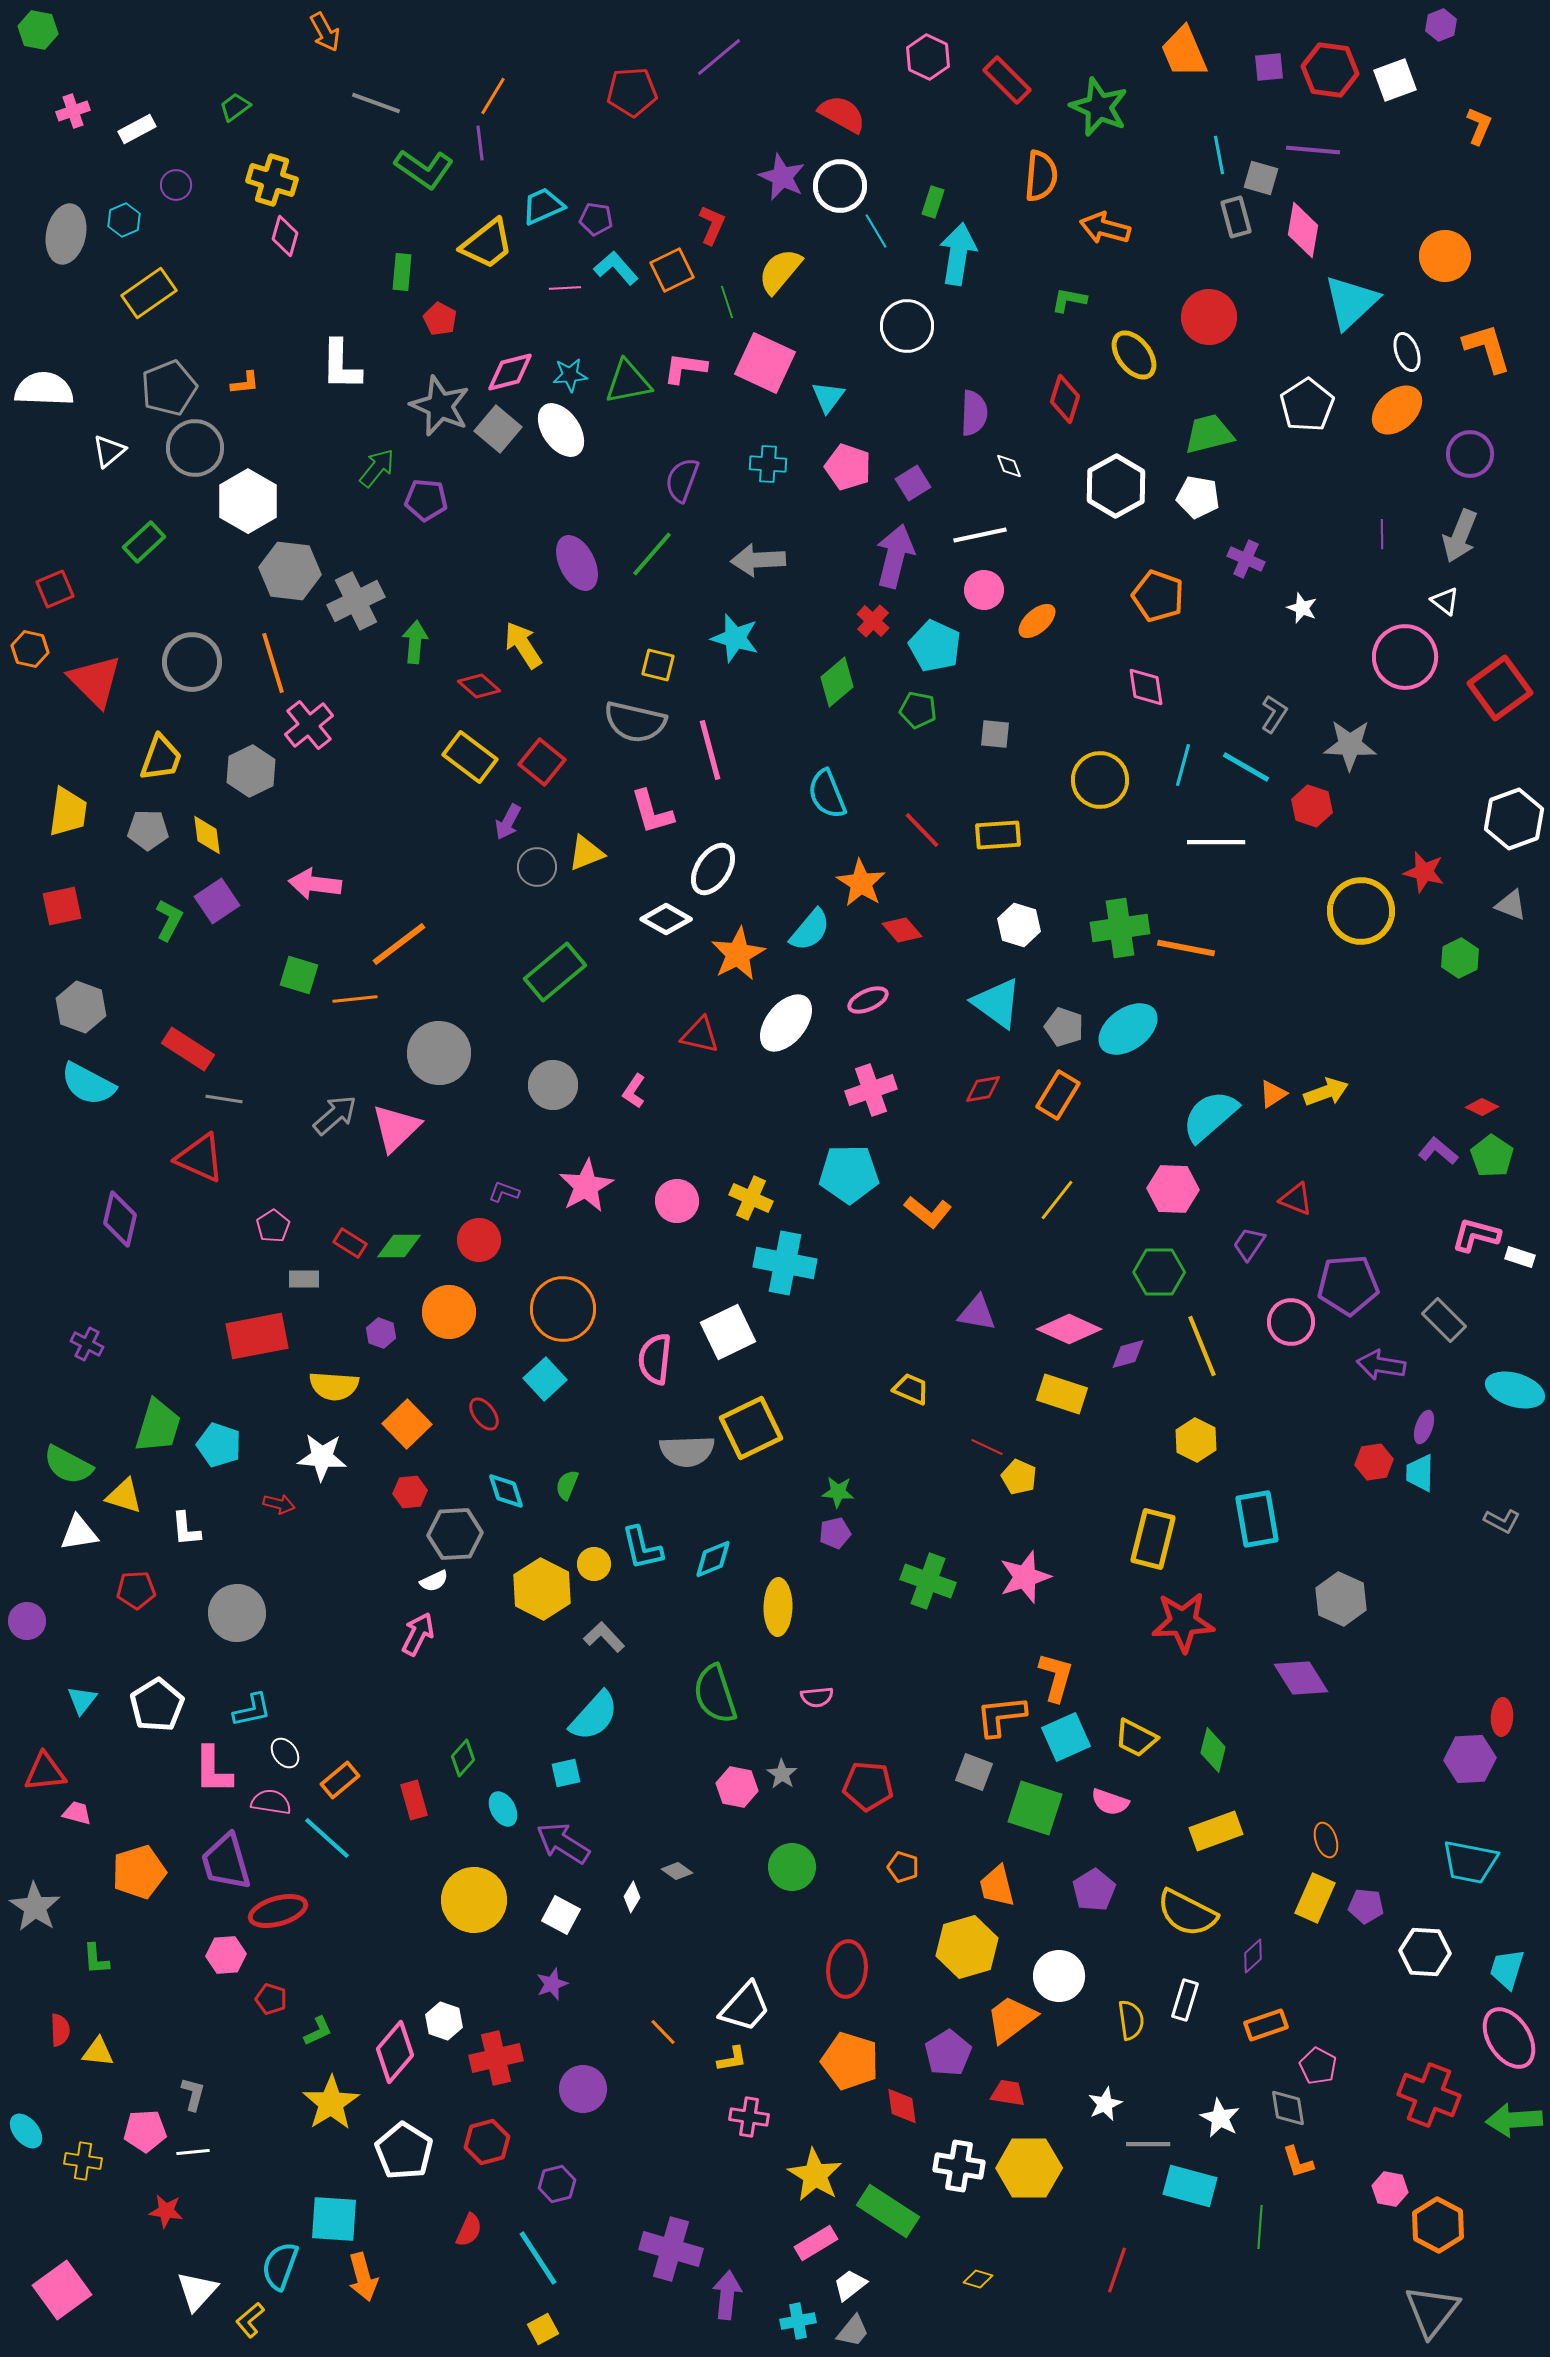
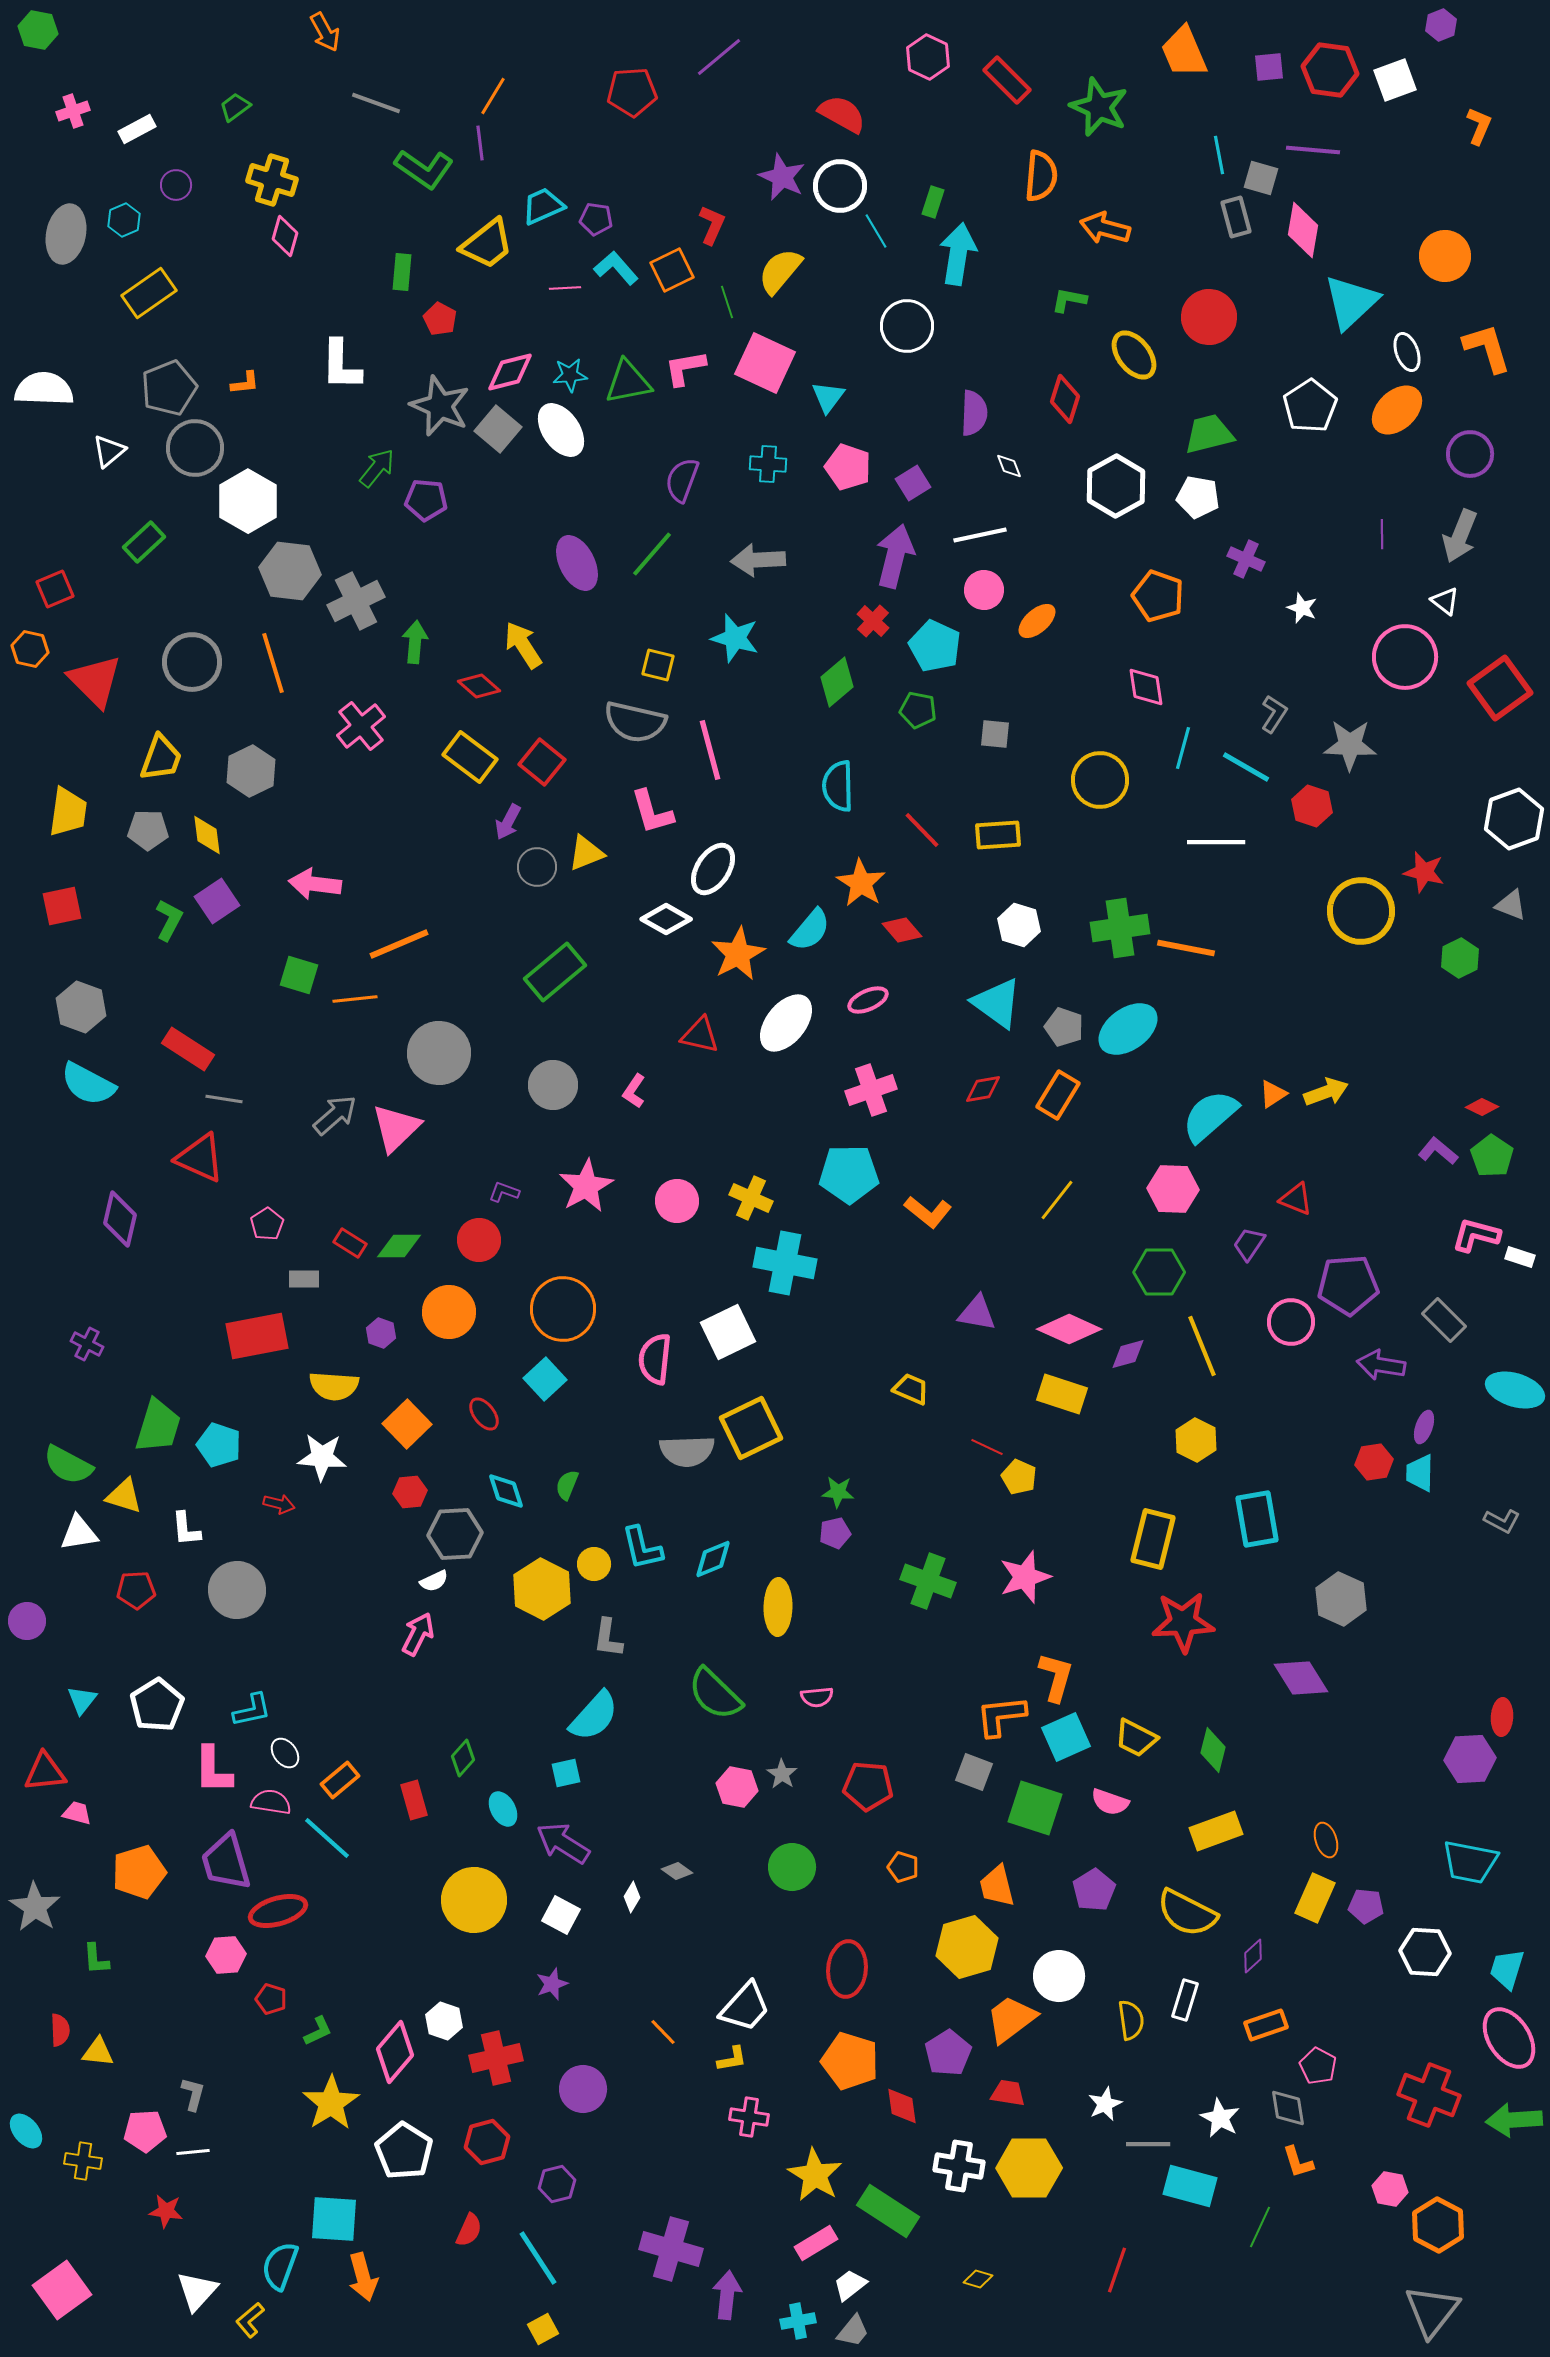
pink L-shape at (685, 368): rotated 18 degrees counterclockwise
white pentagon at (1307, 405): moved 3 px right, 1 px down
pink cross at (309, 725): moved 52 px right, 1 px down
cyan line at (1183, 765): moved 17 px up
cyan semicircle at (827, 794): moved 11 px right, 8 px up; rotated 21 degrees clockwise
orange line at (399, 944): rotated 14 degrees clockwise
pink pentagon at (273, 1226): moved 6 px left, 2 px up
gray circle at (237, 1613): moved 23 px up
gray L-shape at (604, 1637): moved 4 px right, 1 px down; rotated 129 degrees counterclockwise
green semicircle at (715, 1694): rotated 28 degrees counterclockwise
green line at (1260, 2227): rotated 21 degrees clockwise
